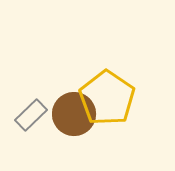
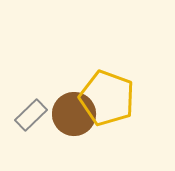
yellow pentagon: rotated 14 degrees counterclockwise
